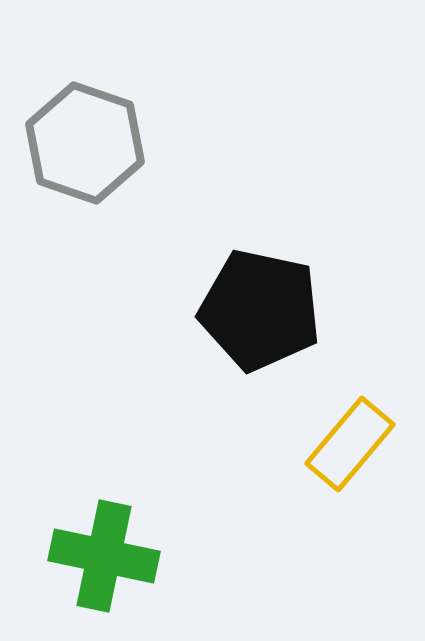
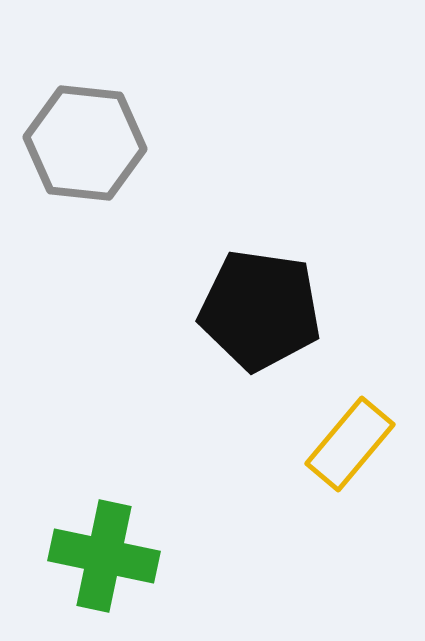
gray hexagon: rotated 13 degrees counterclockwise
black pentagon: rotated 4 degrees counterclockwise
